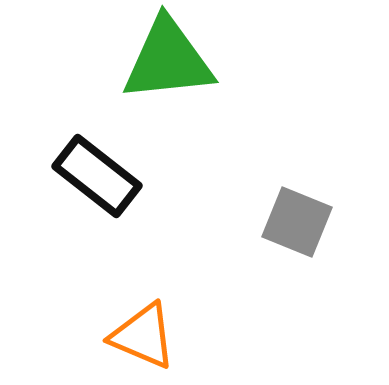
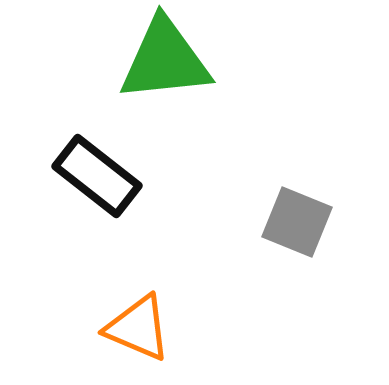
green triangle: moved 3 px left
orange triangle: moved 5 px left, 8 px up
